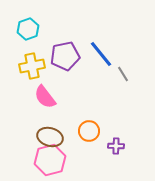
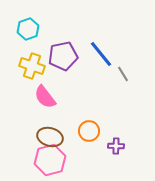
purple pentagon: moved 2 px left
yellow cross: rotated 30 degrees clockwise
